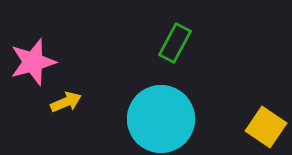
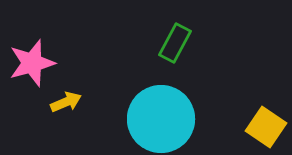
pink star: moved 1 px left, 1 px down
